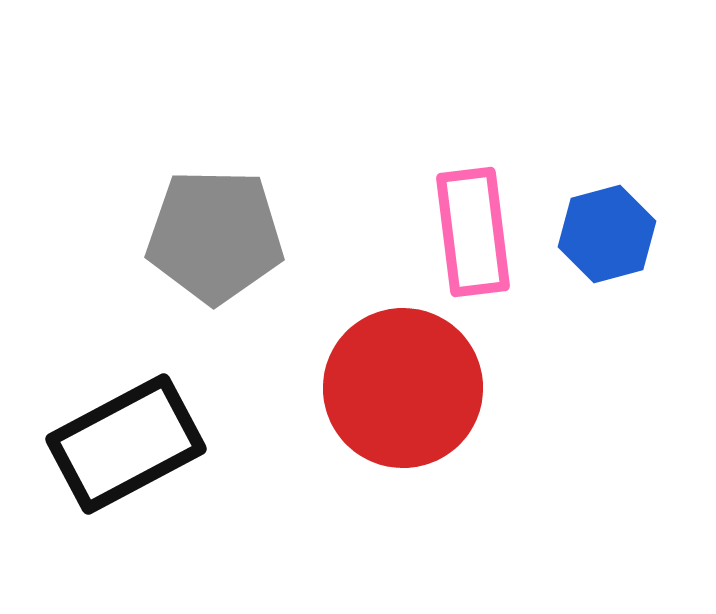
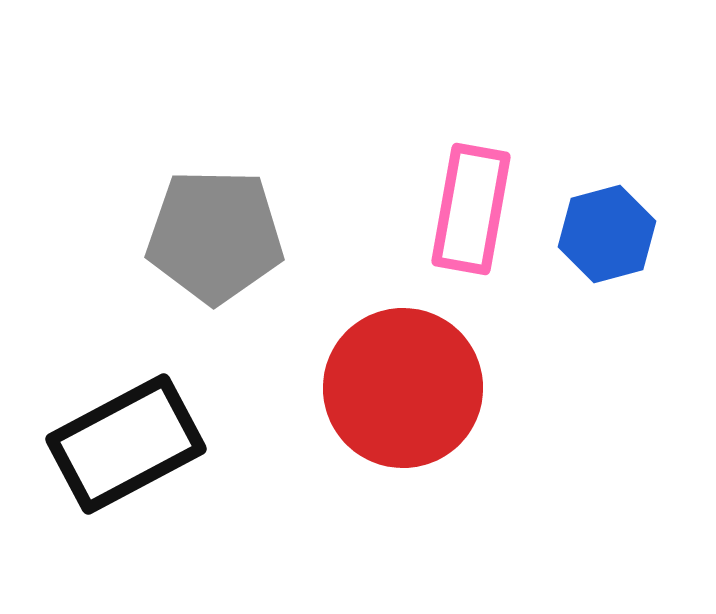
pink rectangle: moved 2 px left, 23 px up; rotated 17 degrees clockwise
